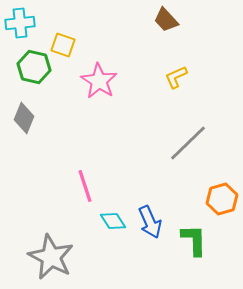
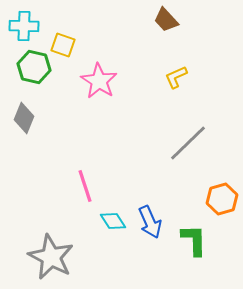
cyan cross: moved 4 px right, 3 px down; rotated 8 degrees clockwise
